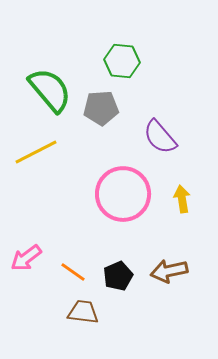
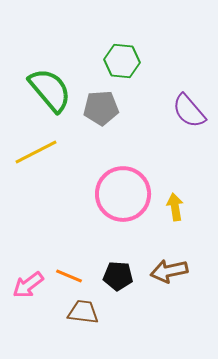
purple semicircle: moved 29 px right, 26 px up
yellow arrow: moved 7 px left, 8 px down
pink arrow: moved 2 px right, 27 px down
orange line: moved 4 px left, 4 px down; rotated 12 degrees counterclockwise
black pentagon: rotated 28 degrees clockwise
